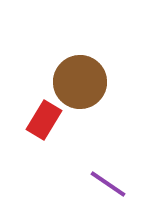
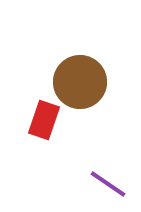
red rectangle: rotated 12 degrees counterclockwise
